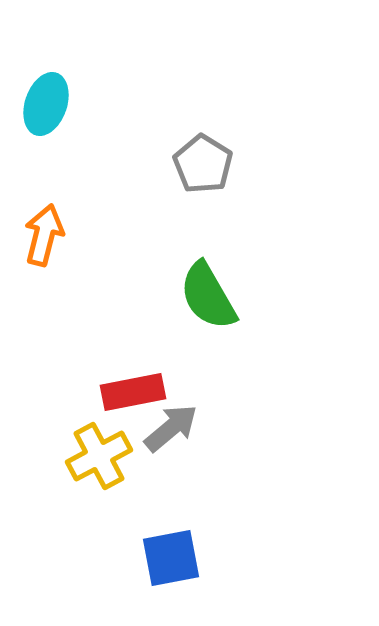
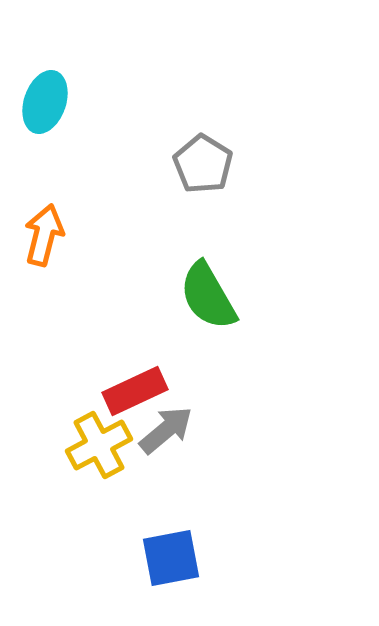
cyan ellipse: moved 1 px left, 2 px up
red rectangle: moved 2 px right, 1 px up; rotated 14 degrees counterclockwise
gray arrow: moved 5 px left, 2 px down
yellow cross: moved 11 px up
